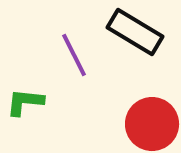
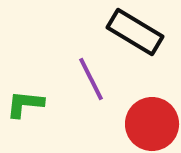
purple line: moved 17 px right, 24 px down
green L-shape: moved 2 px down
